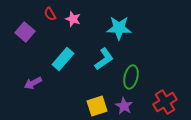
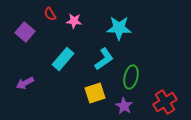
pink star: moved 1 px right, 2 px down; rotated 14 degrees counterclockwise
purple arrow: moved 8 px left
yellow square: moved 2 px left, 13 px up
